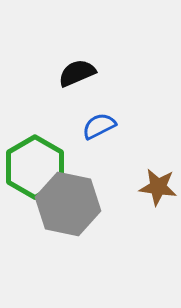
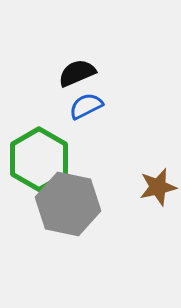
blue semicircle: moved 13 px left, 20 px up
green hexagon: moved 4 px right, 8 px up
brown star: rotated 21 degrees counterclockwise
